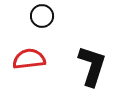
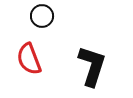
red semicircle: rotated 104 degrees counterclockwise
